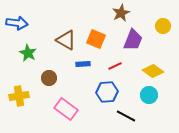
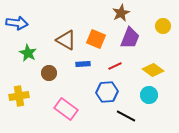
purple trapezoid: moved 3 px left, 2 px up
yellow diamond: moved 1 px up
brown circle: moved 5 px up
